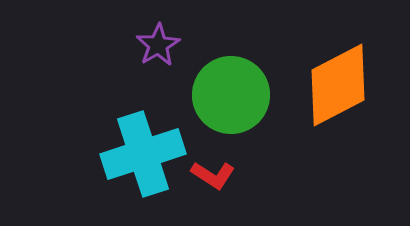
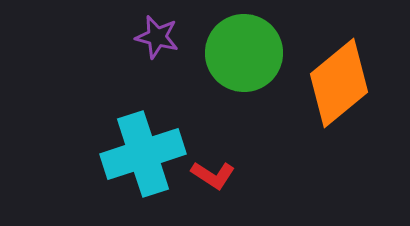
purple star: moved 1 px left, 8 px up; rotated 27 degrees counterclockwise
orange diamond: moved 1 px right, 2 px up; rotated 12 degrees counterclockwise
green circle: moved 13 px right, 42 px up
